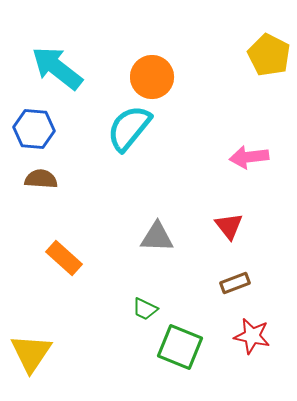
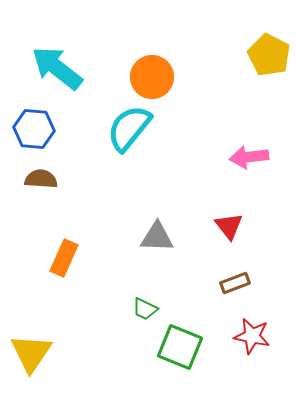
orange rectangle: rotated 72 degrees clockwise
